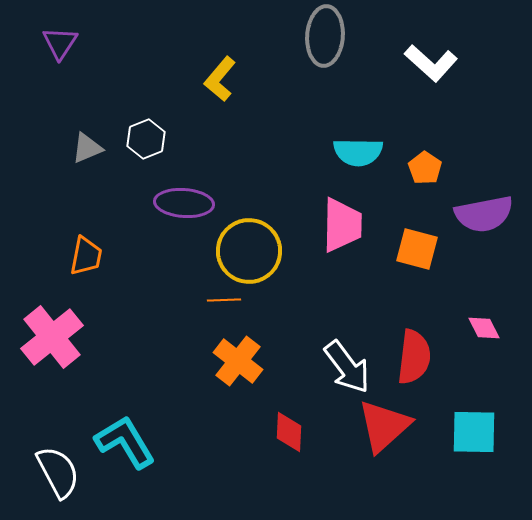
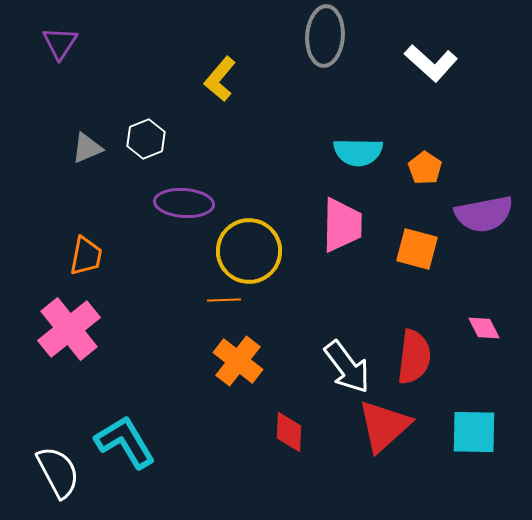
pink cross: moved 17 px right, 8 px up
